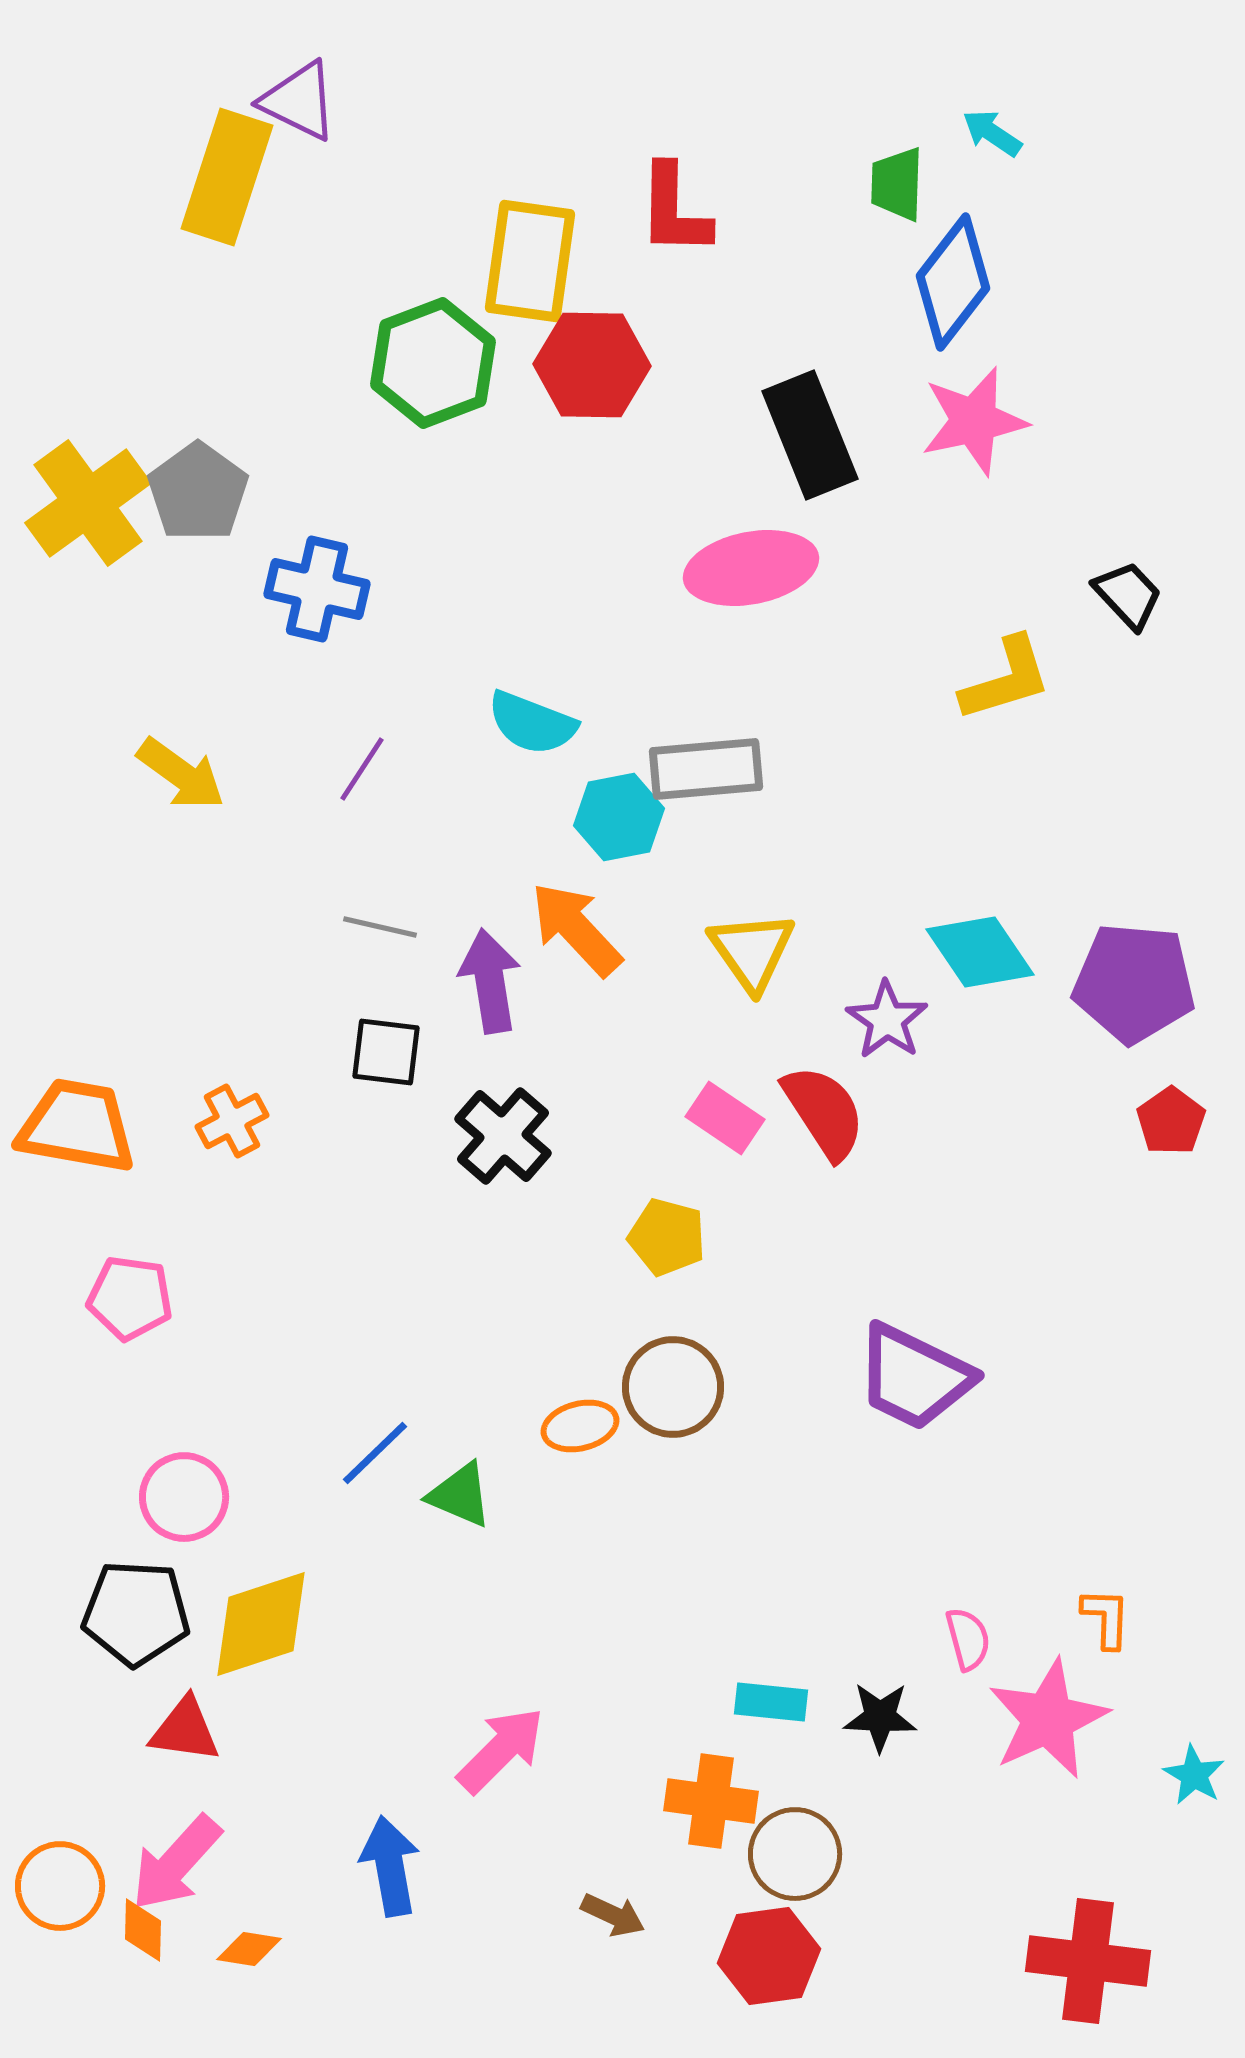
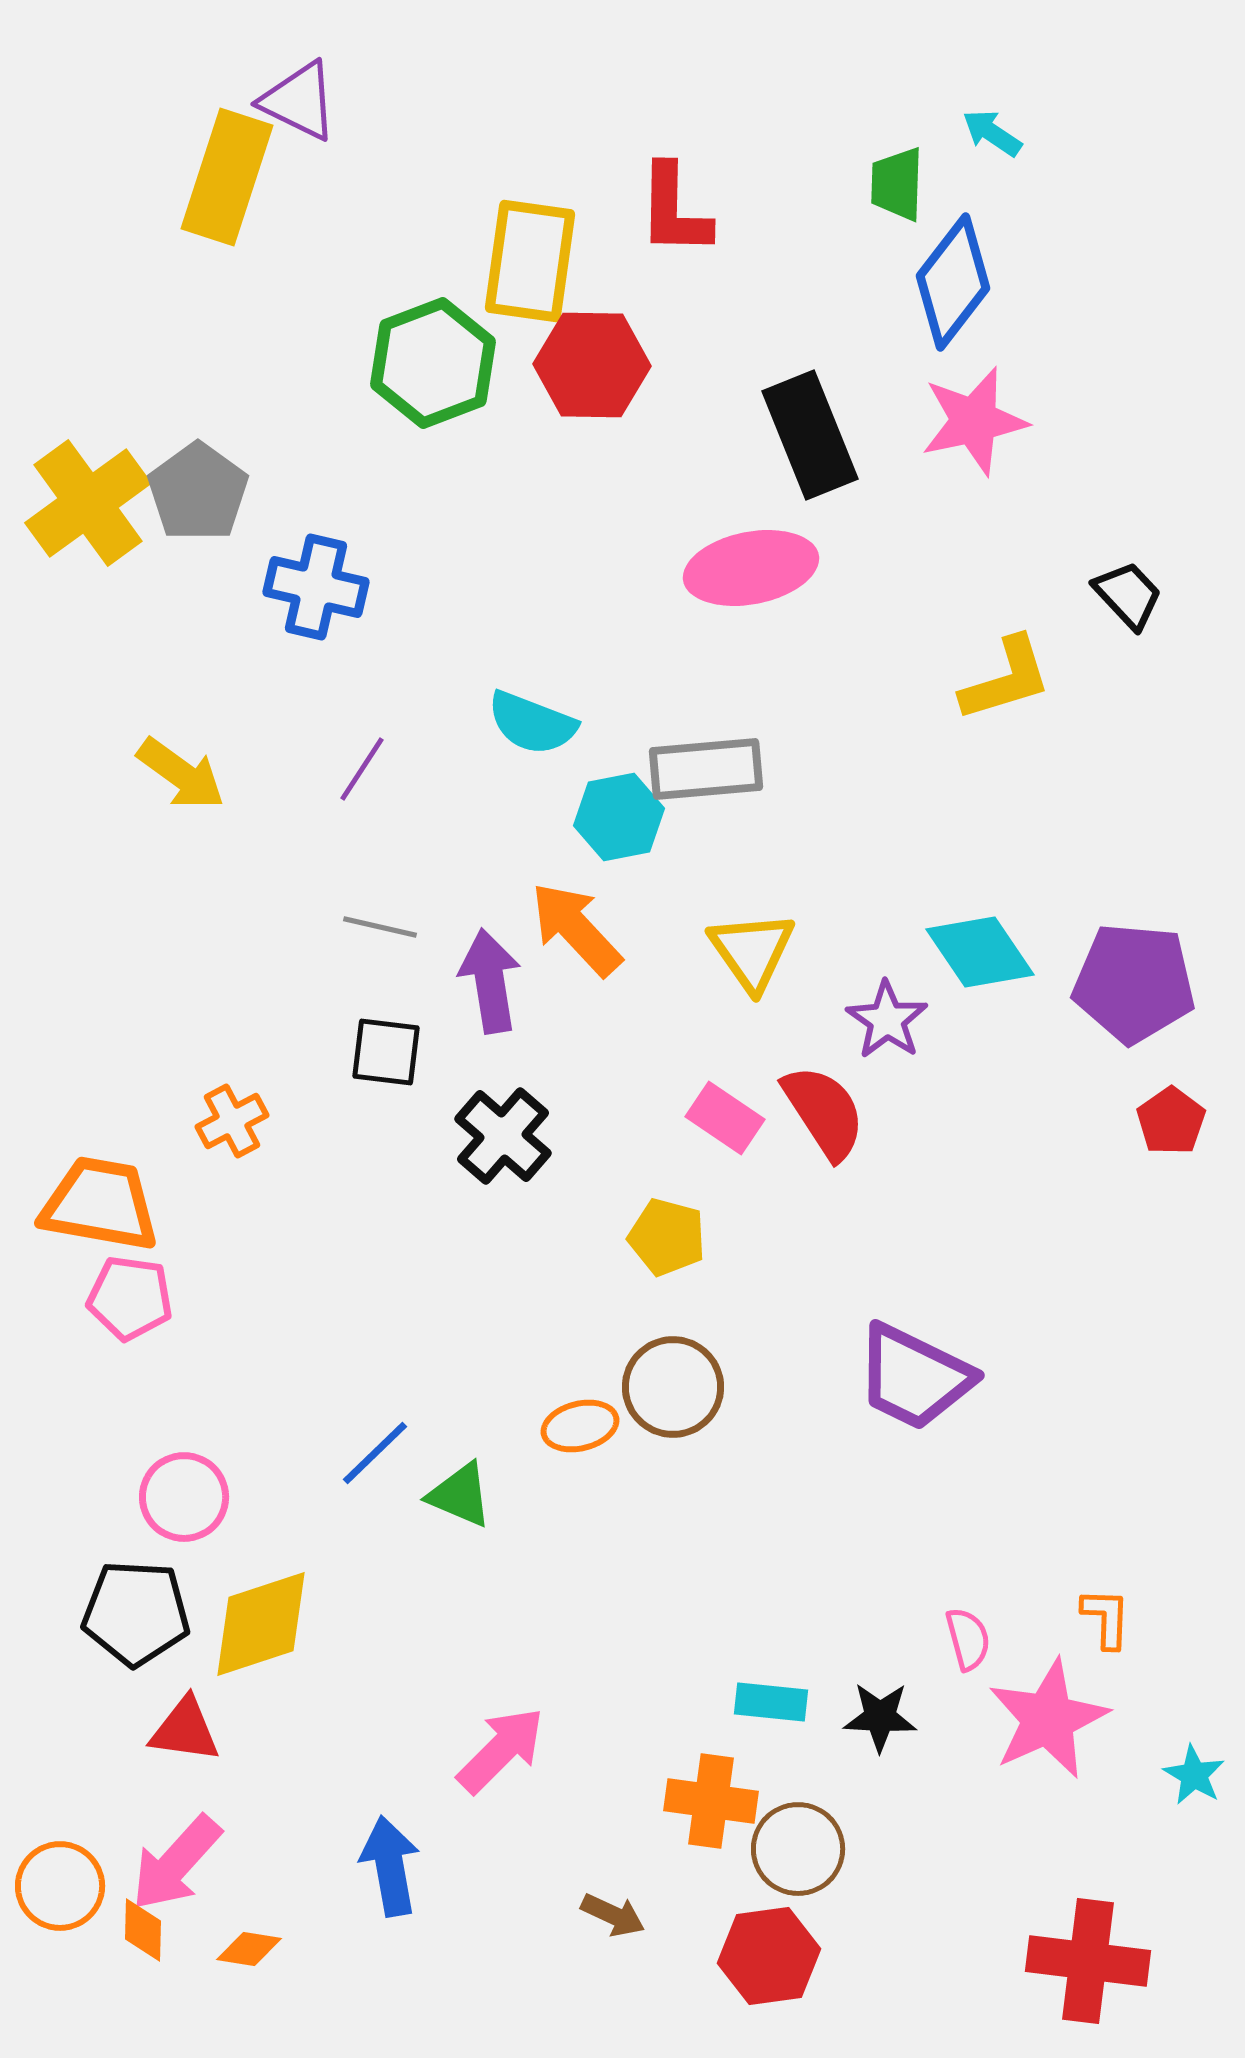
blue cross at (317, 589): moved 1 px left, 2 px up
orange trapezoid at (77, 1126): moved 23 px right, 78 px down
brown circle at (795, 1854): moved 3 px right, 5 px up
